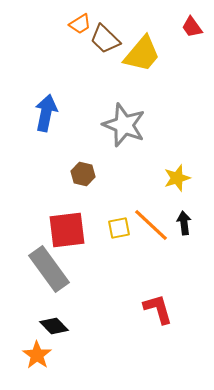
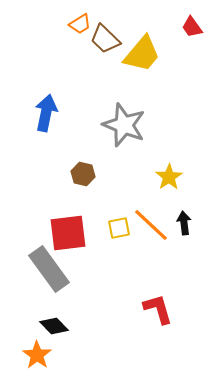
yellow star: moved 8 px left, 1 px up; rotated 16 degrees counterclockwise
red square: moved 1 px right, 3 px down
